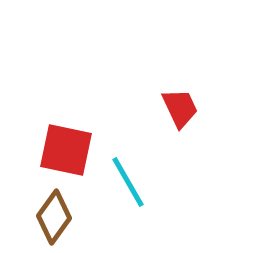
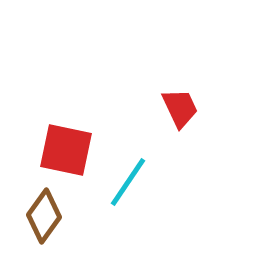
cyan line: rotated 64 degrees clockwise
brown diamond: moved 10 px left, 1 px up
